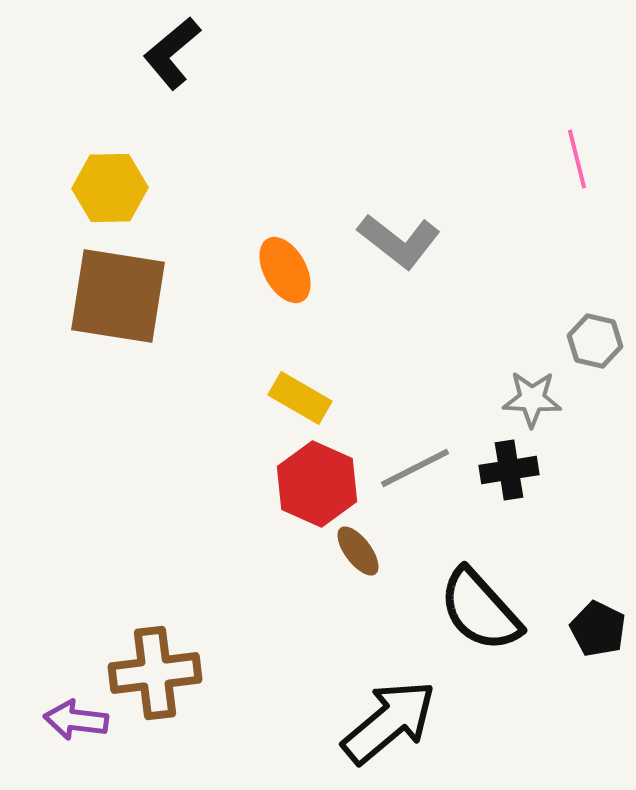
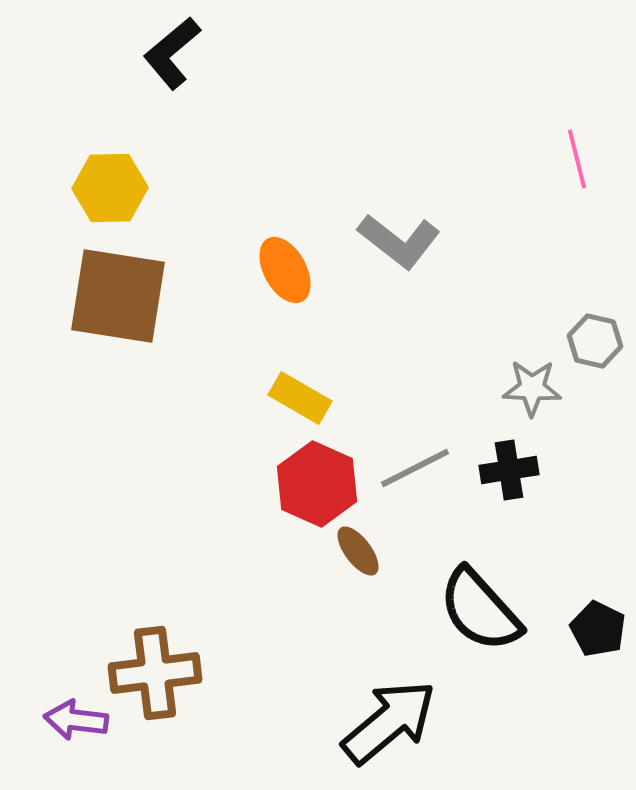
gray star: moved 11 px up
